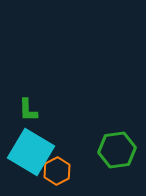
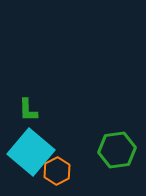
cyan square: rotated 9 degrees clockwise
